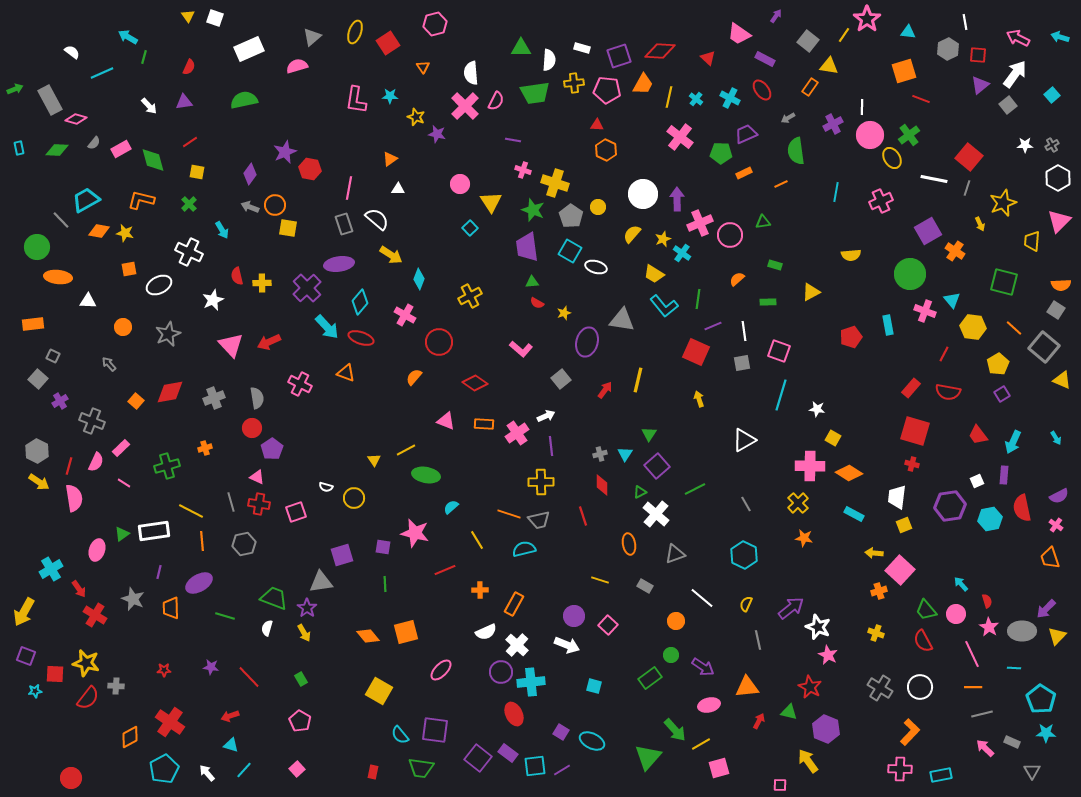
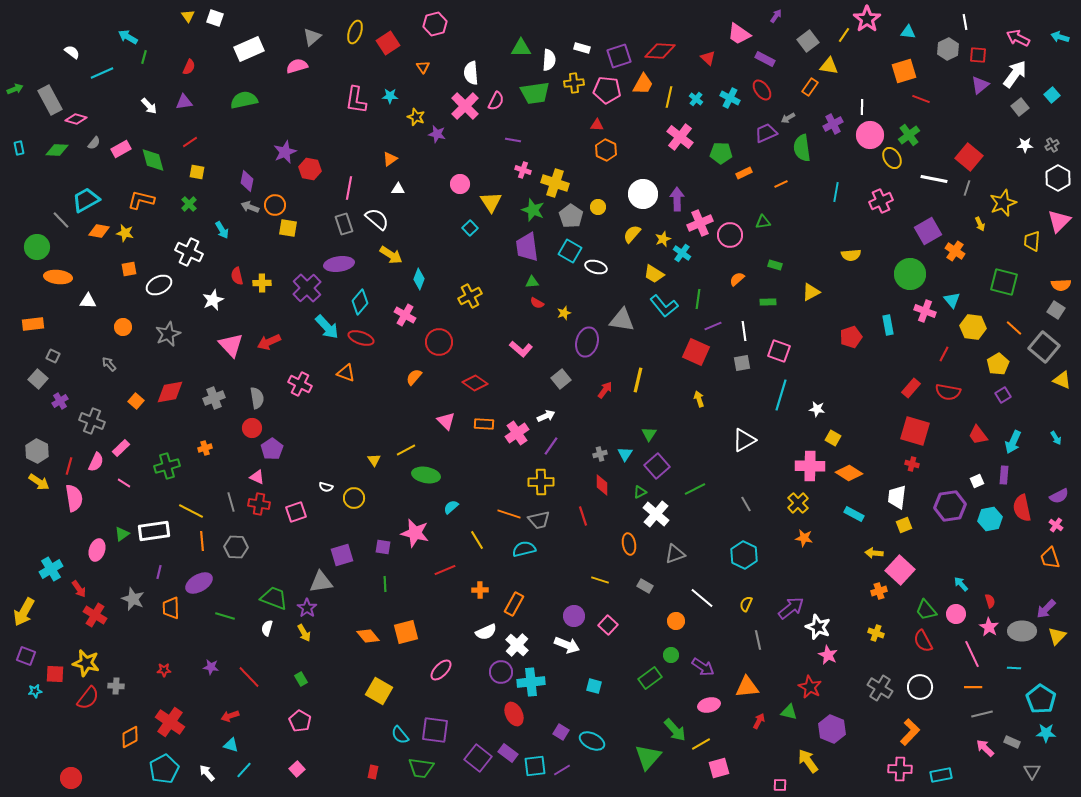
gray square at (808, 41): rotated 15 degrees clockwise
gray square at (1008, 105): moved 12 px right, 2 px down
purple trapezoid at (746, 134): moved 20 px right, 1 px up
green semicircle at (796, 151): moved 6 px right, 3 px up
purple diamond at (250, 174): moved 3 px left, 7 px down; rotated 25 degrees counterclockwise
purple square at (1002, 394): moved 1 px right, 1 px down
pink triangle at (446, 421): rotated 24 degrees clockwise
purple line at (551, 446): rotated 42 degrees clockwise
gray hexagon at (244, 544): moved 8 px left, 3 px down; rotated 15 degrees clockwise
red semicircle at (987, 601): moved 3 px right
purple hexagon at (826, 729): moved 6 px right
